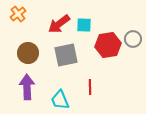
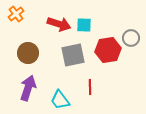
orange cross: moved 2 px left
red arrow: rotated 125 degrees counterclockwise
gray circle: moved 2 px left, 1 px up
red hexagon: moved 5 px down
gray square: moved 7 px right
purple arrow: moved 1 px right, 1 px down; rotated 20 degrees clockwise
cyan trapezoid: rotated 15 degrees counterclockwise
